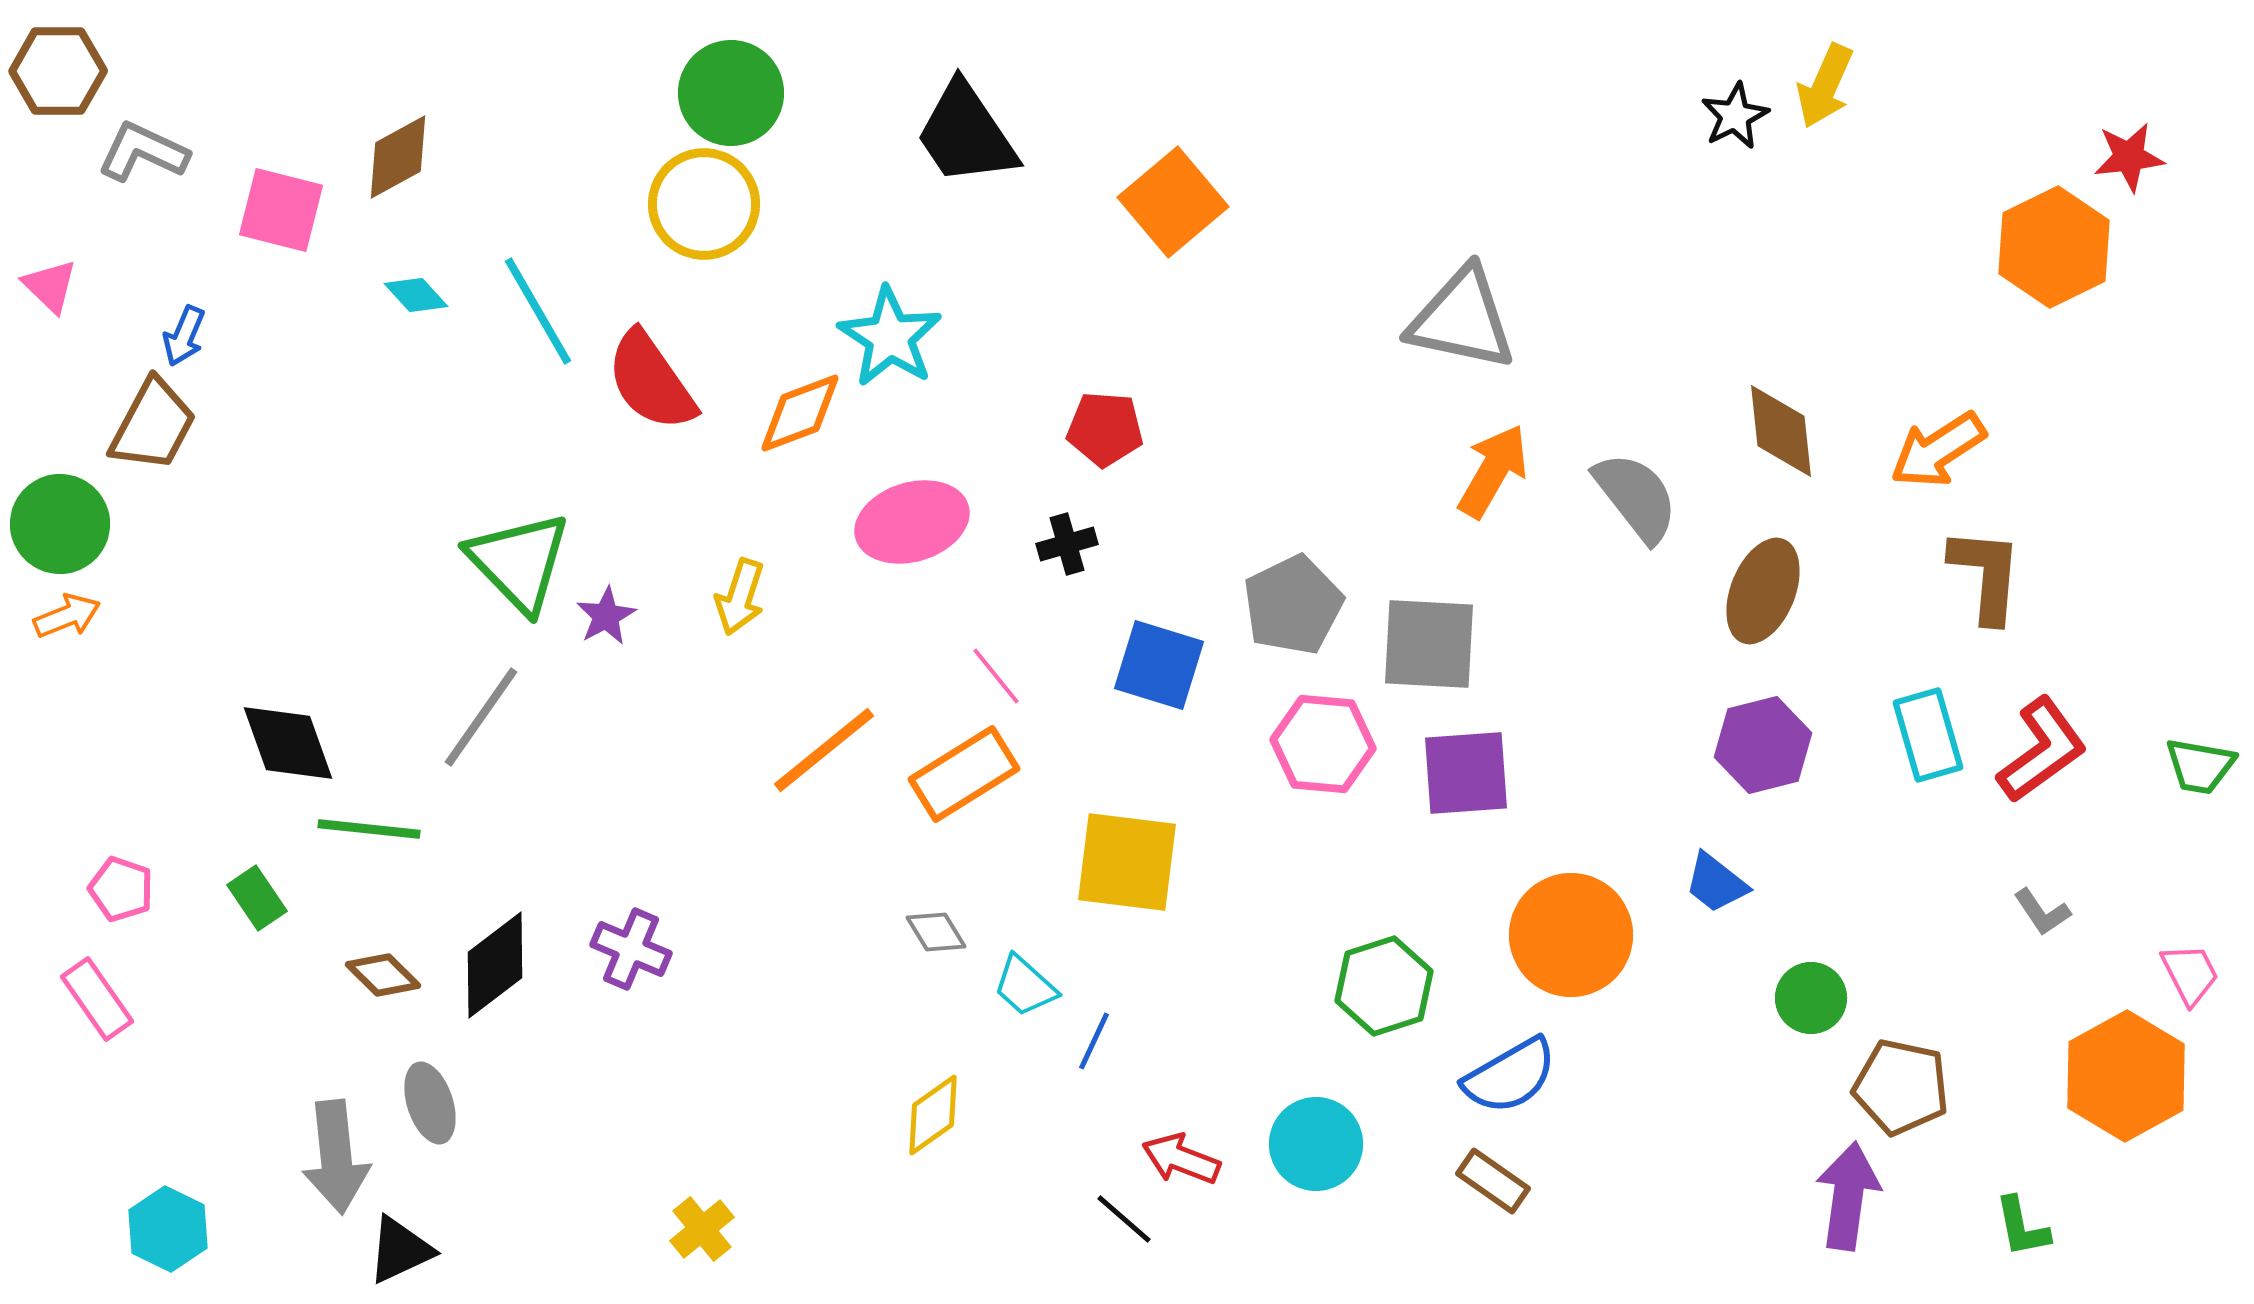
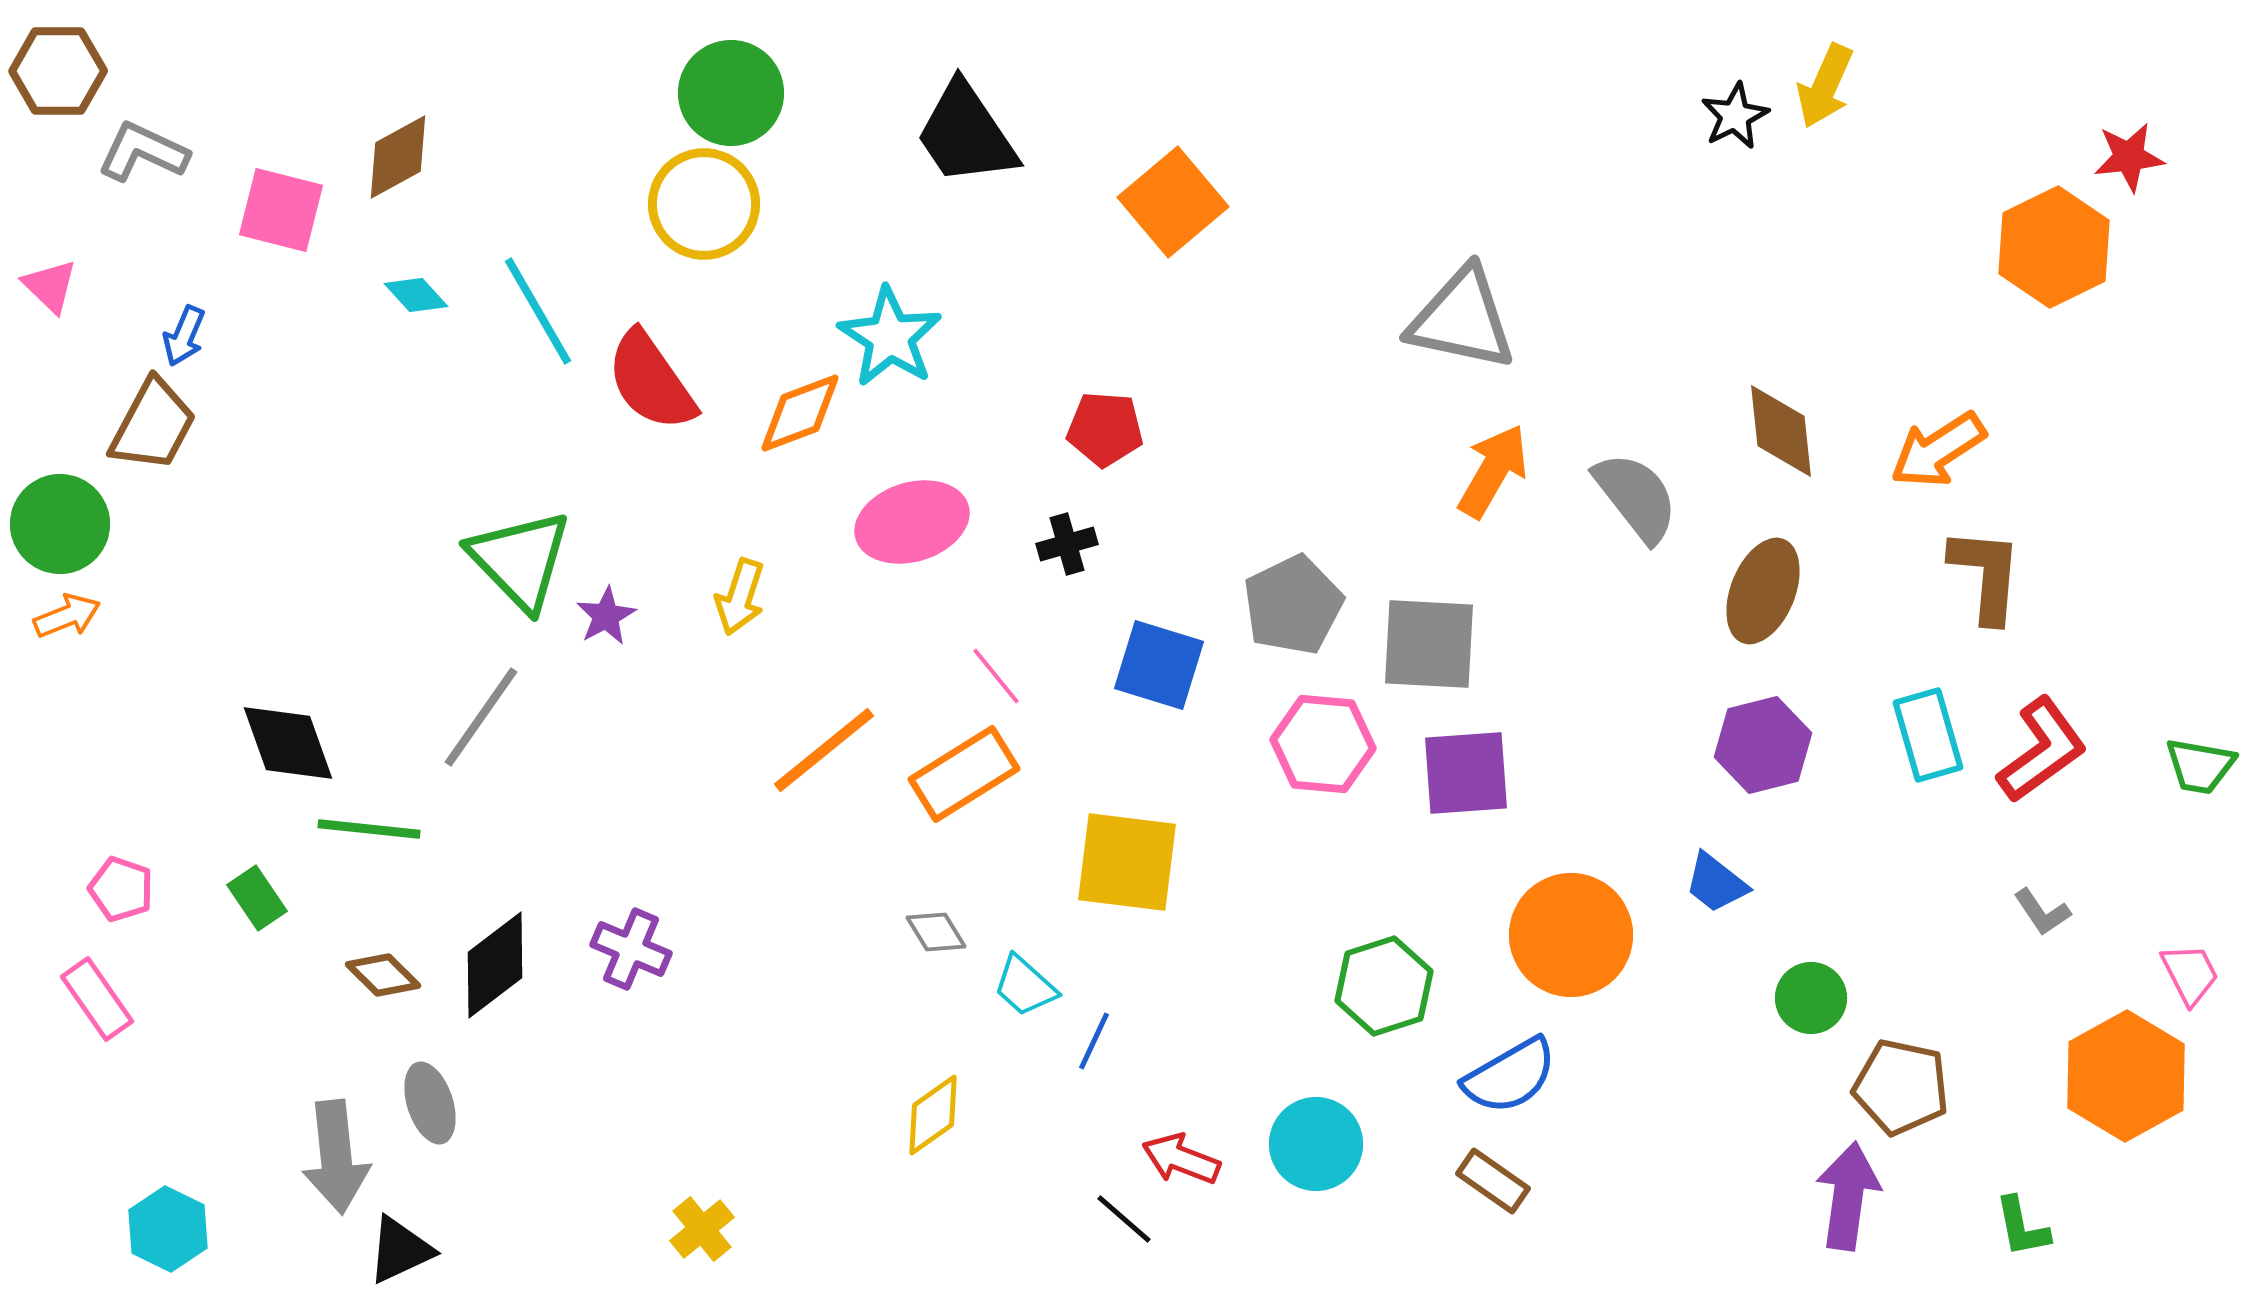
green triangle at (519, 562): moved 1 px right, 2 px up
